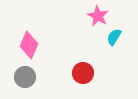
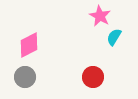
pink star: moved 2 px right
pink diamond: rotated 40 degrees clockwise
red circle: moved 10 px right, 4 px down
